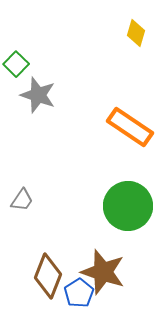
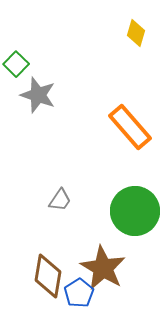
orange rectangle: rotated 15 degrees clockwise
gray trapezoid: moved 38 px right
green circle: moved 7 px right, 5 px down
brown star: moved 4 px up; rotated 12 degrees clockwise
brown diamond: rotated 12 degrees counterclockwise
